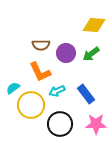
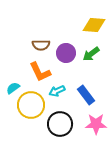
blue rectangle: moved 1 px down
